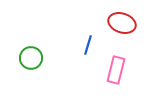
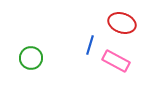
blue line: moved 2 px right
pink rectangle: moved 9 px up; rotated 76 degrees counterclockwise
